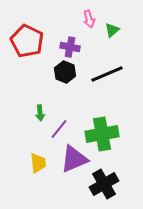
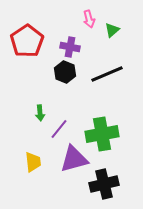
red pentagon: rotated 12 degrees clockwise
purple triangle: rotated 8 degrees clockwise
yellow trapezoid: moved 5 px left, 1 px up
black cross: rotated 16 degrees clockwise
